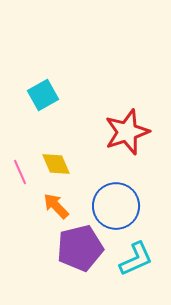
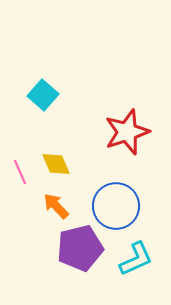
cyan square: rotated 20 degrees counterclockwise
